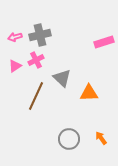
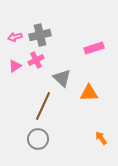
pink rectangle: moved 10 px left, 6 px down
brown line: moved 7 px right, 10 px down
gray circle: moved 31 px left
